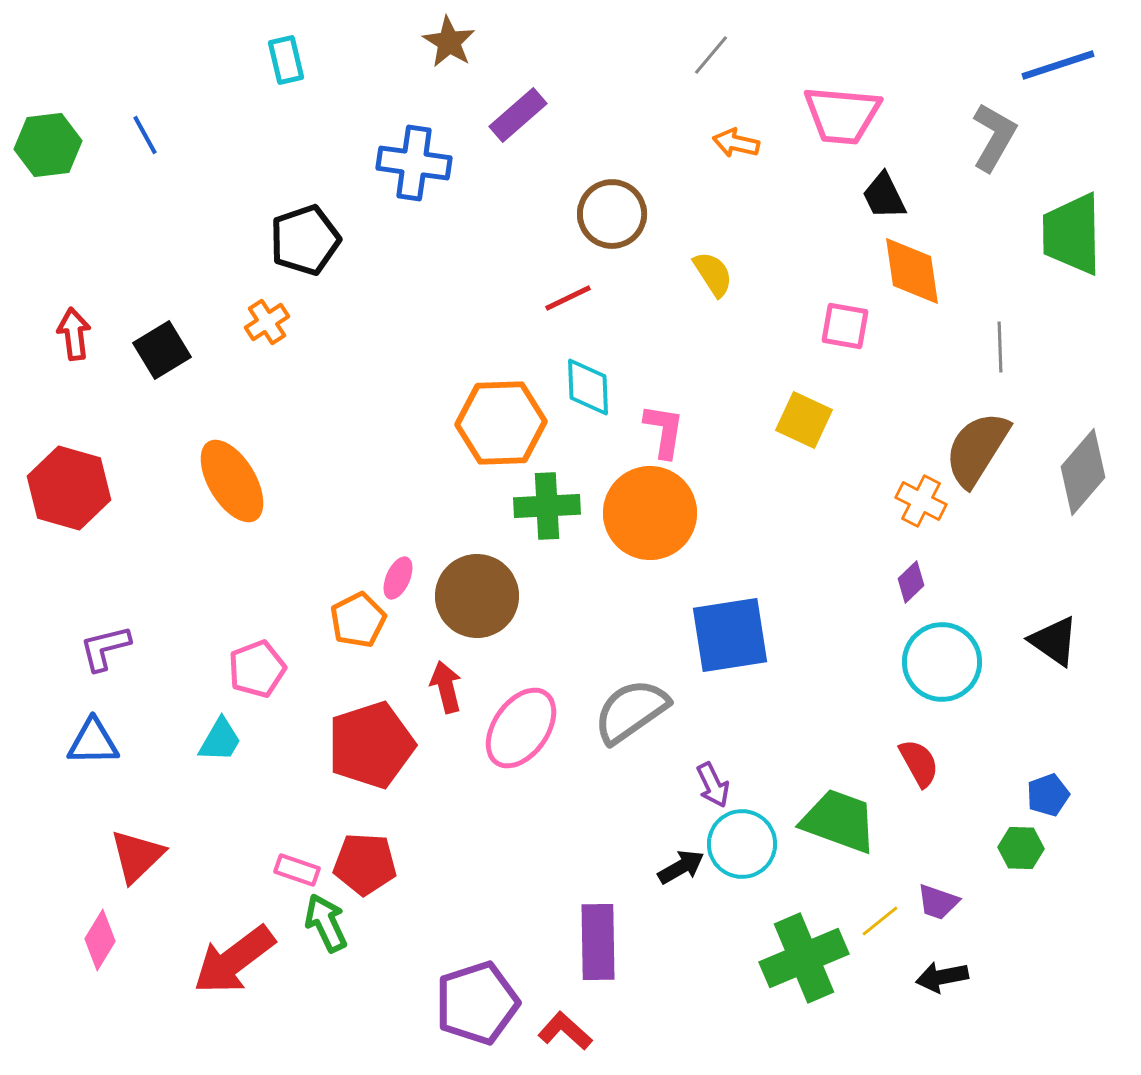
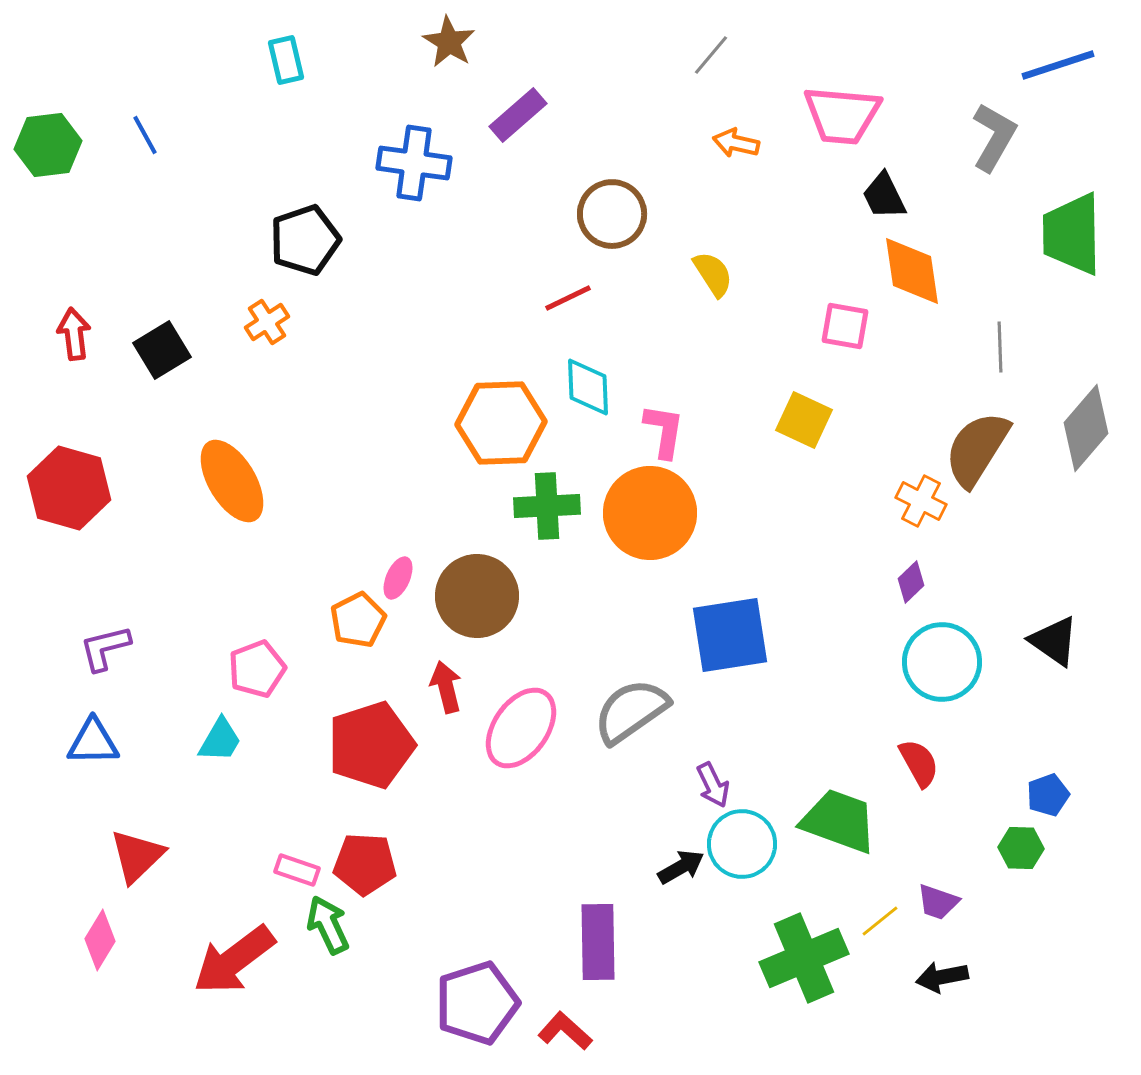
gray diamond at (1083, 472): moved 3 px right, 44 px up
green arrow at (326, 923): moved 2 px right, 2 px down
